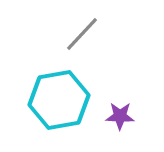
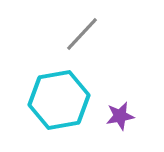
purple star: rotated 12 degrees counterclockwise
